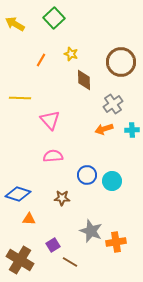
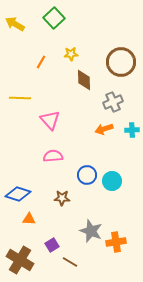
yellow star: rotated 24 degrees counterclockwise
orange line: moved 2 px down
gray cross: moved 2 px up; rotated 12 degrees clockwise
purple square: moved 1 px left
